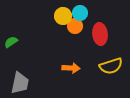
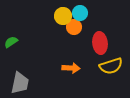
orange circle: moved 1 px left, 1 px down
red ellipse: moved 9 px down
